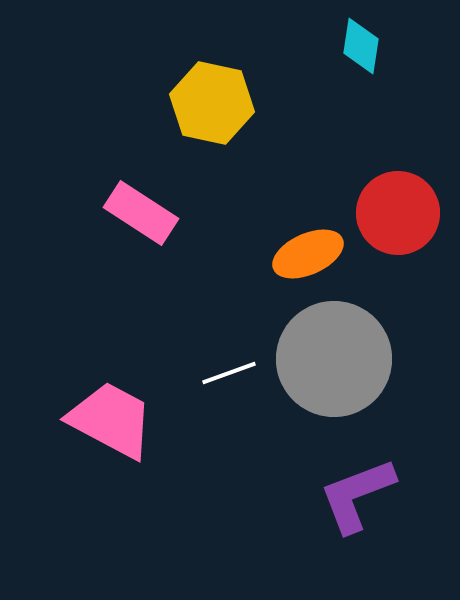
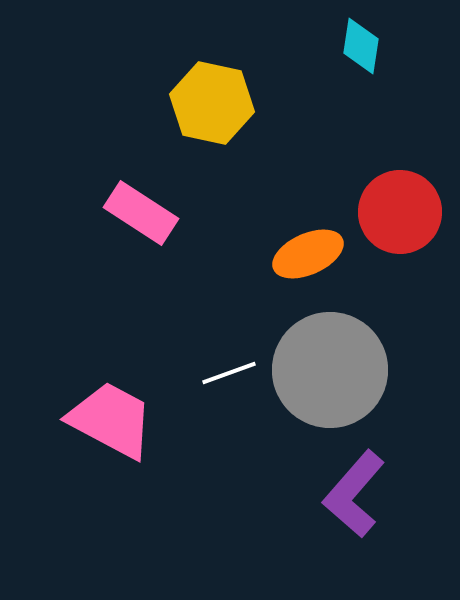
red circle: moved 2 px right, 1 px up
gray circle: moved 4 px left, 11 px down
purple L-shape: moved 3 px left, 1 px up; rotated 28 degrees counterclockwise
